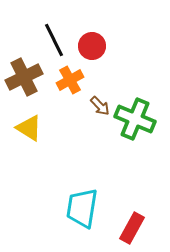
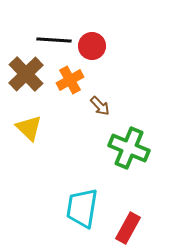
black line: rotated 60 degrees counterclockwise
brown cross: moved 2 px right, 3 px up; rotated 18 degrees counterclockwise
green cross: moved 6 px left, 29 px down
yellow triangle: rotated 12 degrees clockwise
red rectangle: moved 4 px left
